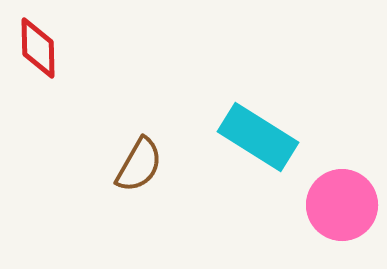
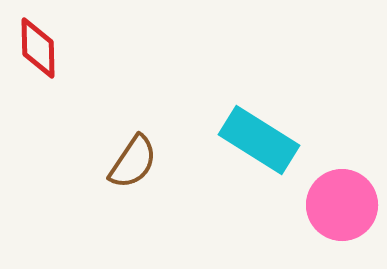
cyan rectangle: moved 1 px right, 3 px down
brown semicircle: moved 6 px left, 3 px up; rotated 4 degrees clockwise
